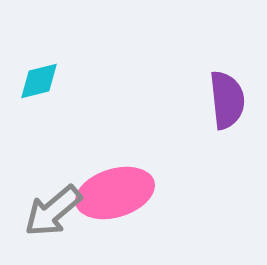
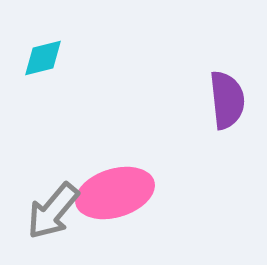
cyan diamond: moved 4 px right, 23 px up
gray arrow: rotated 10 degrees counterclockwise
